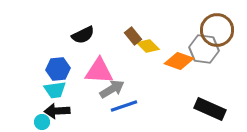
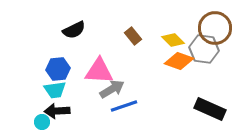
brown circle: moved 2 px left, 2 px up
black semicircle: moved 9 px left, 5 px up
yellow diamond: moved 25 px right, 6 px up
